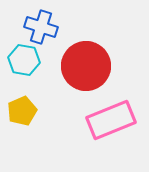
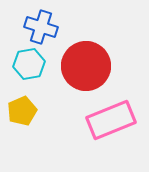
cyan hexagon: moved 5 px right, 4 px down; rotated 20 degrees counterclockwise
